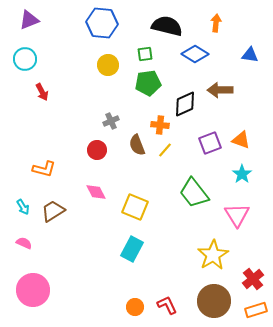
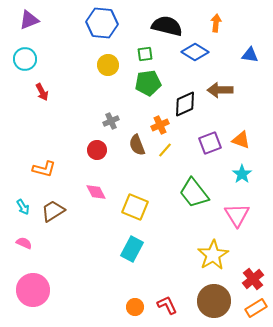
blue diamond: moved 2 px up
orange cross: rotated 30 degrees counterclockwise
orange rectangle: moved 2 px up; rotated 15 degrees counterclockwise
